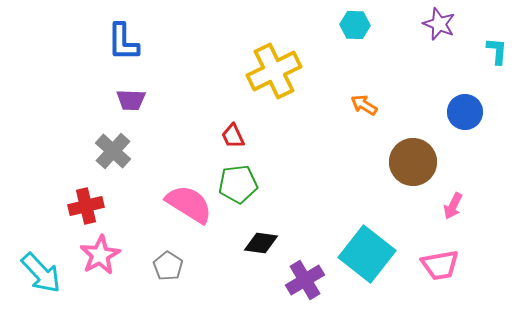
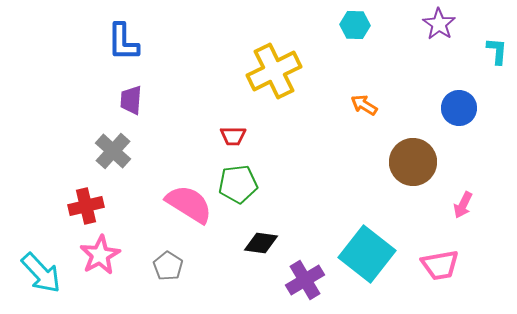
purple star: rotated 12 degrees clockwise
purple trapezoid: rotated 92 degrees clockwise
blue circle: moved 6 px left, 4 px up
red trapezoid: rotated 64 degrees counterclockwise
pink arrow: moved 10 px right, 1 px up
